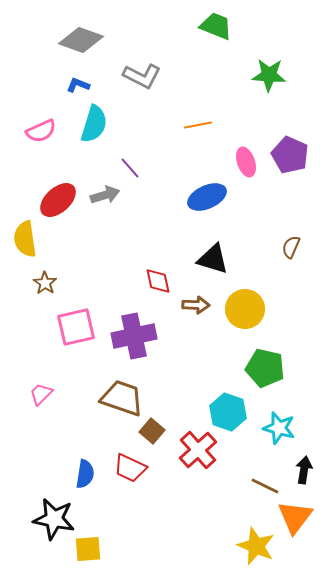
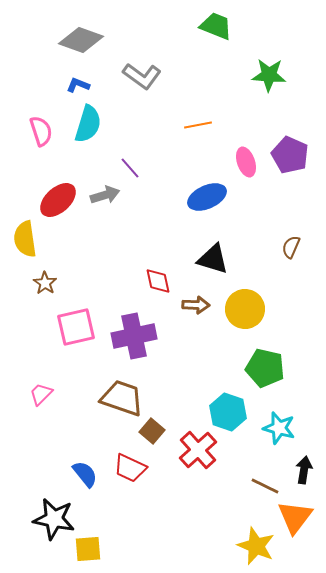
gray L-shape: rotated 9 degrees clockwise
cyan semicircle: moved 6 px left
pink semicircle: rotated 84 degrees counterclockwise
blue semicircle: rotated 48 degrees counterclockwise
